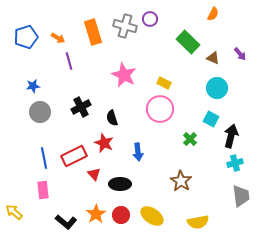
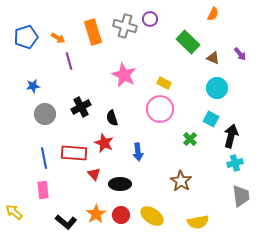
gray circle: moved 5 px right, 2 px down
red rectangle: moved 3 px up; rotated 30 degrees clockwise
